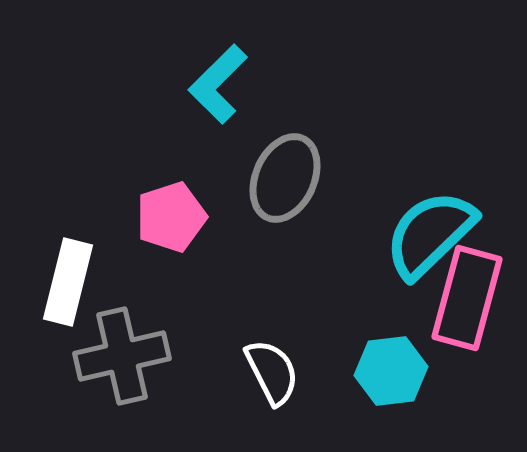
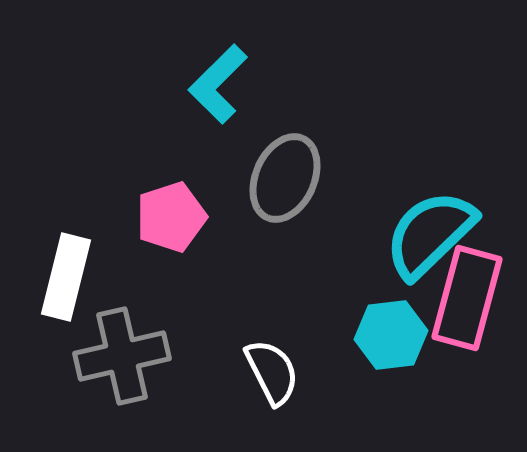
white rectangle: moved 2 px left, 5 px up
cyan hexagon: moved 36 px up
